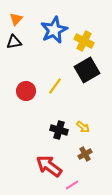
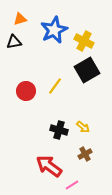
orange triangle: moved 4 px right; rotated 32 degrees clockwise
